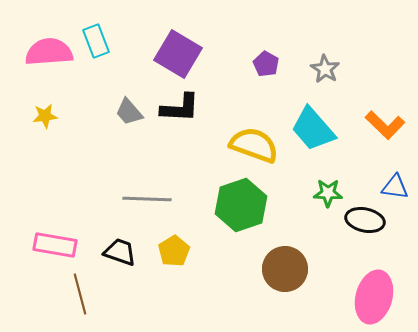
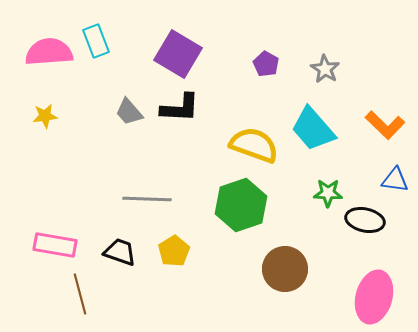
blue triangle: moved 7 px up
